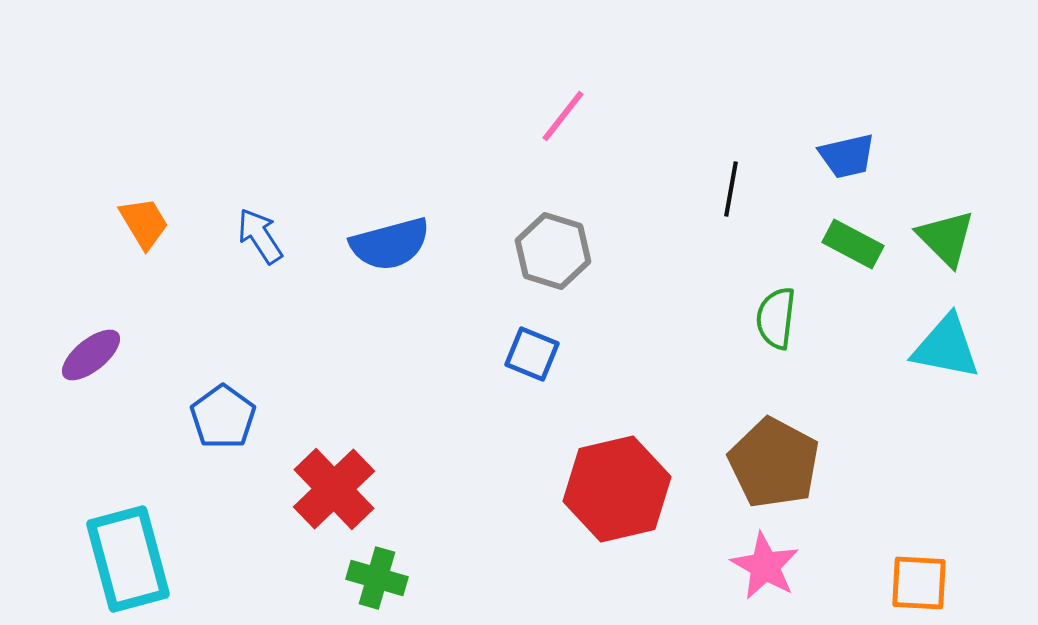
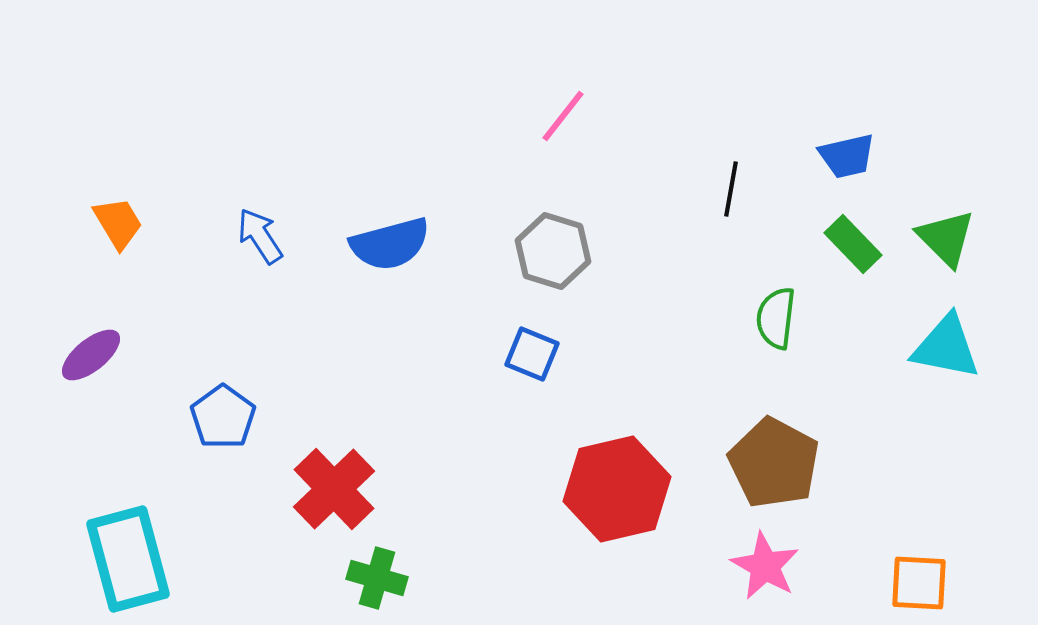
orange trapezoid: moved 26 px left
green rectangle: rotated 18 degrees clockwise
